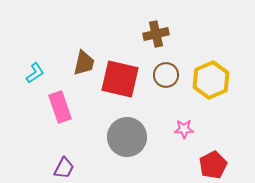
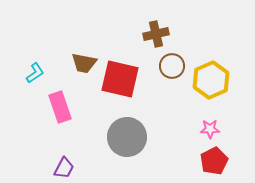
brown trapezoid: rotated 88 degrees clockwise
brown circle: moved 6 px right, 9 px up
pink star: moved 26 px right
red pentagon: moved 1 px right, 4 px up
